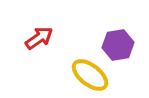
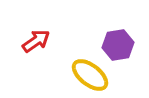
red arrow: moved 3 px left, 3 px down
